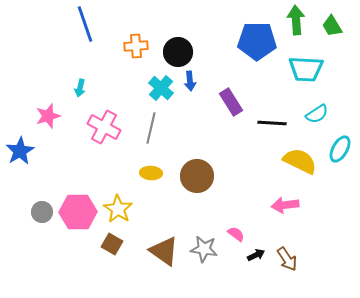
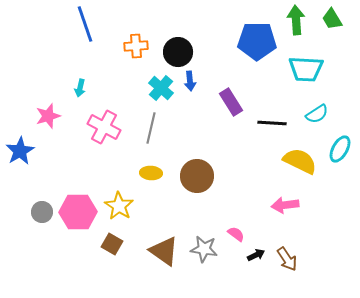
green trapezoid: moved 7 px up
yellow star: moved 1 px right, 3 px up
